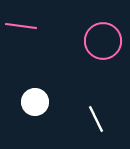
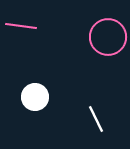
pink circle: moved 5 px right, 4 px up
white circle: moved 5 px up
